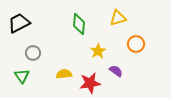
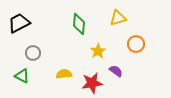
green triangle: rotated 28 degrees counterclockwise
red star: moved 2 px right
